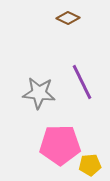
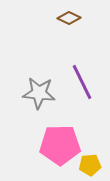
brown diamond: moved 1 px right
